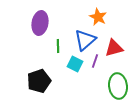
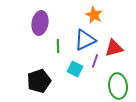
orange star: moved 4 px left, 2 px up
blue triangle: rotated 15 degrees clockwise
cyan square: moved 5 px down
